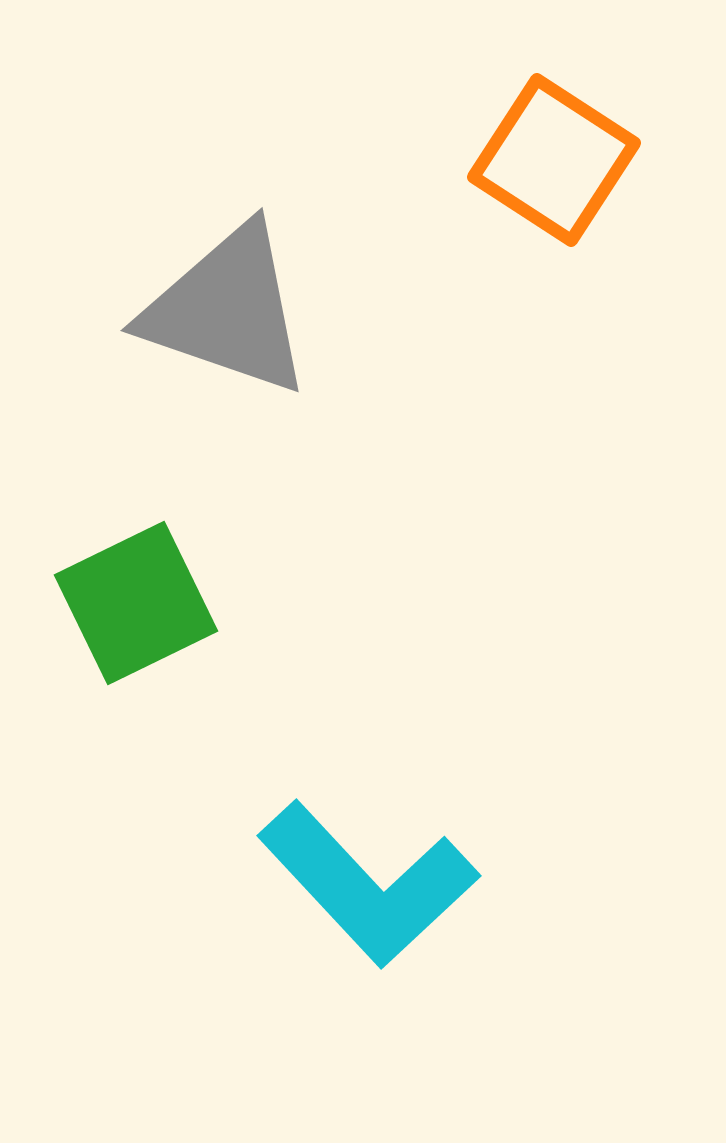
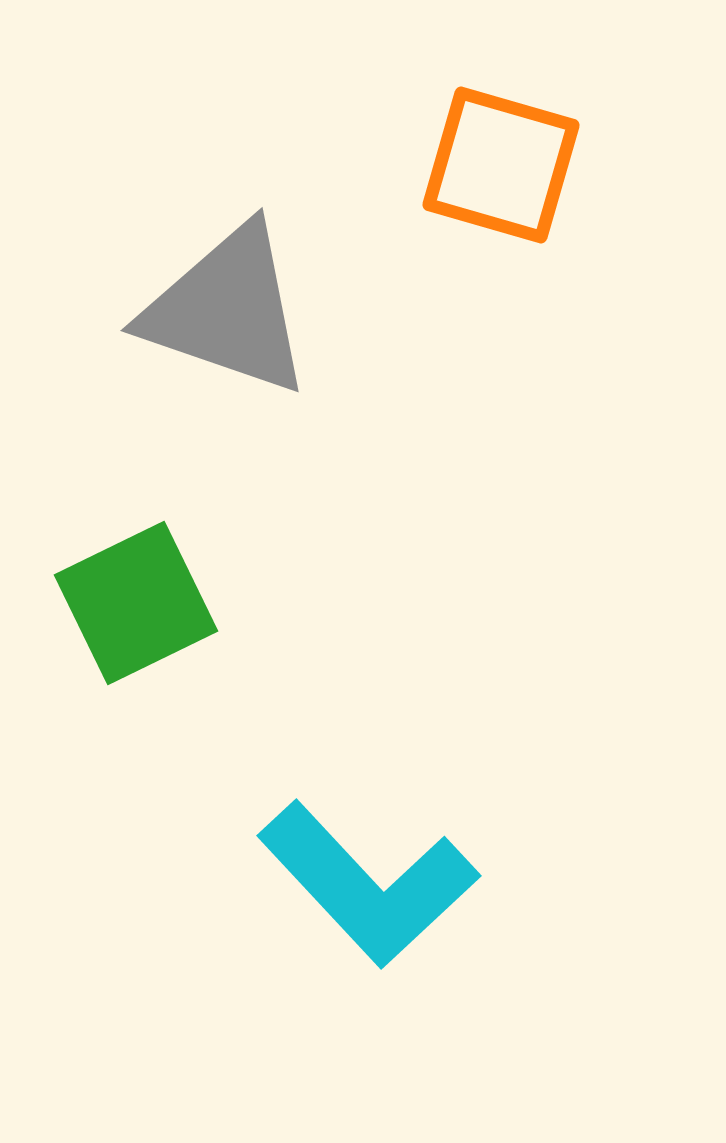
orange square: moved 53 px left, 5 px down; rotated 17 degrees counterclockwise
